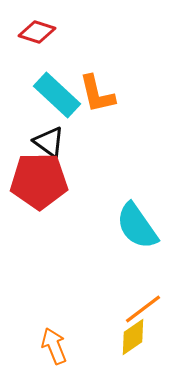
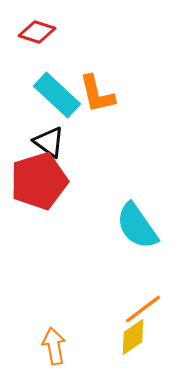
red pentagon: rotated 16 degrees counterclockwise
orange arrow: rotated 12 degrees clockwise
